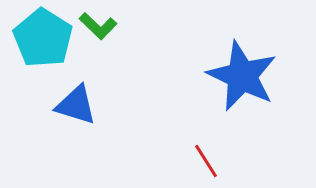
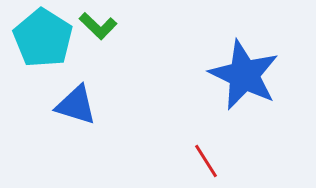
blue star: moved 2 px right, 1 px up
